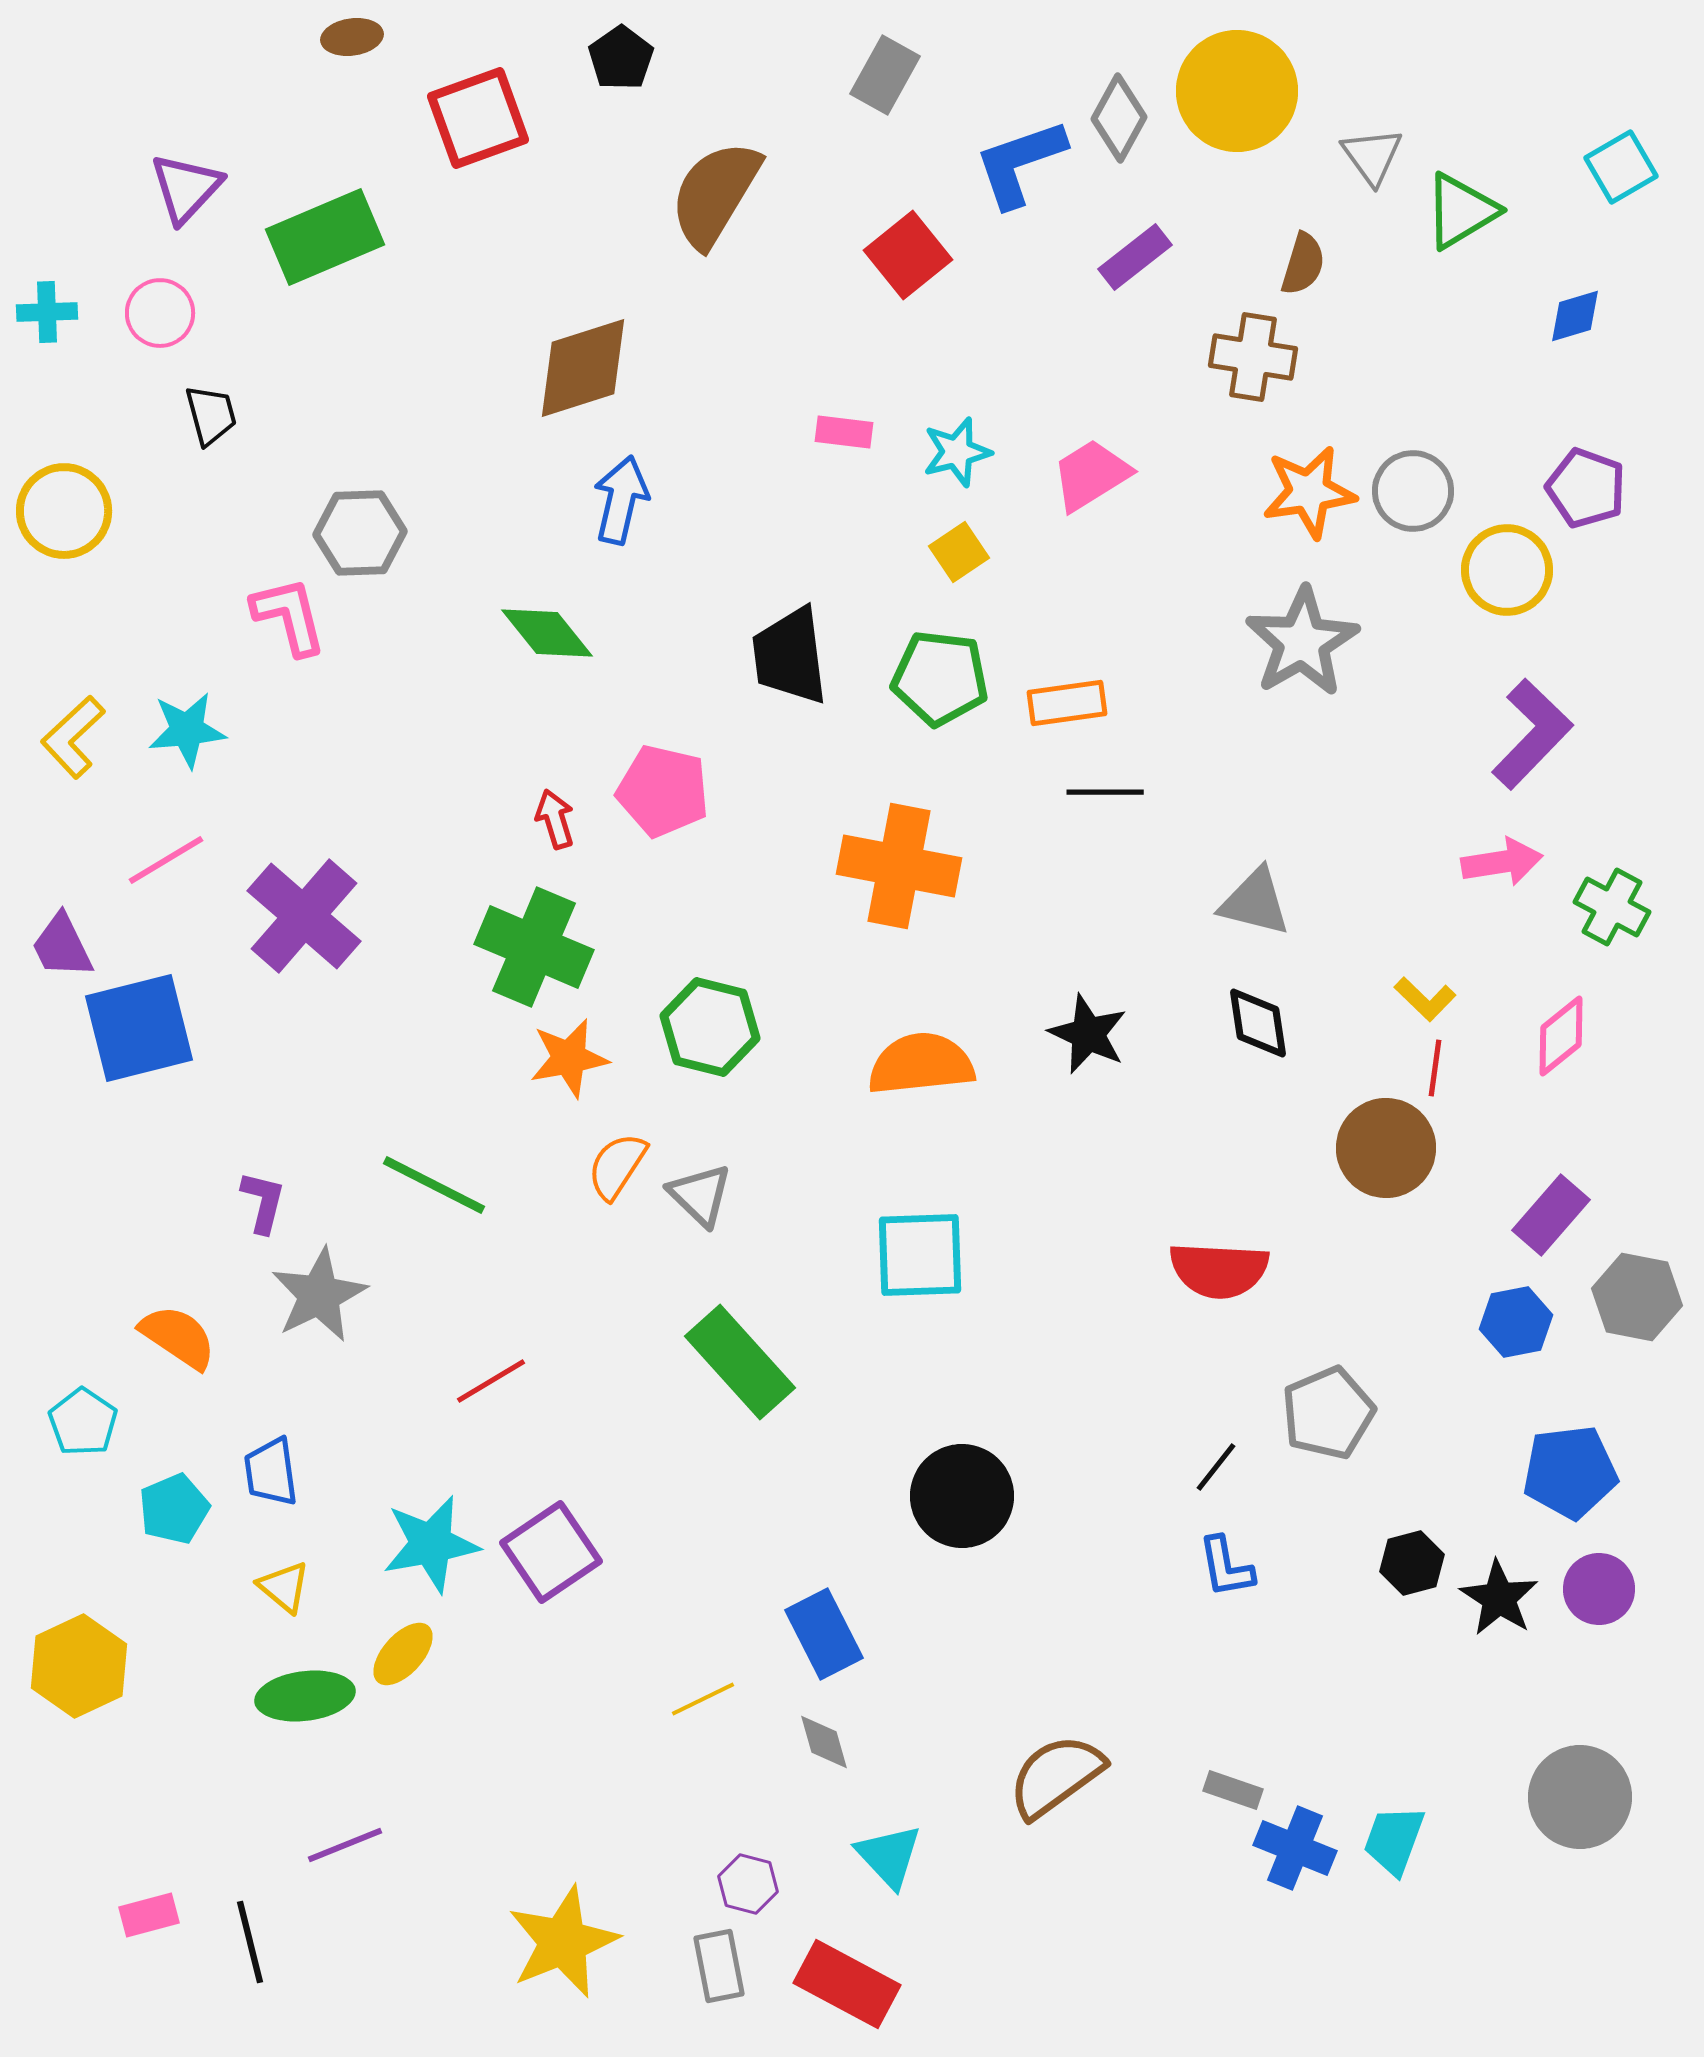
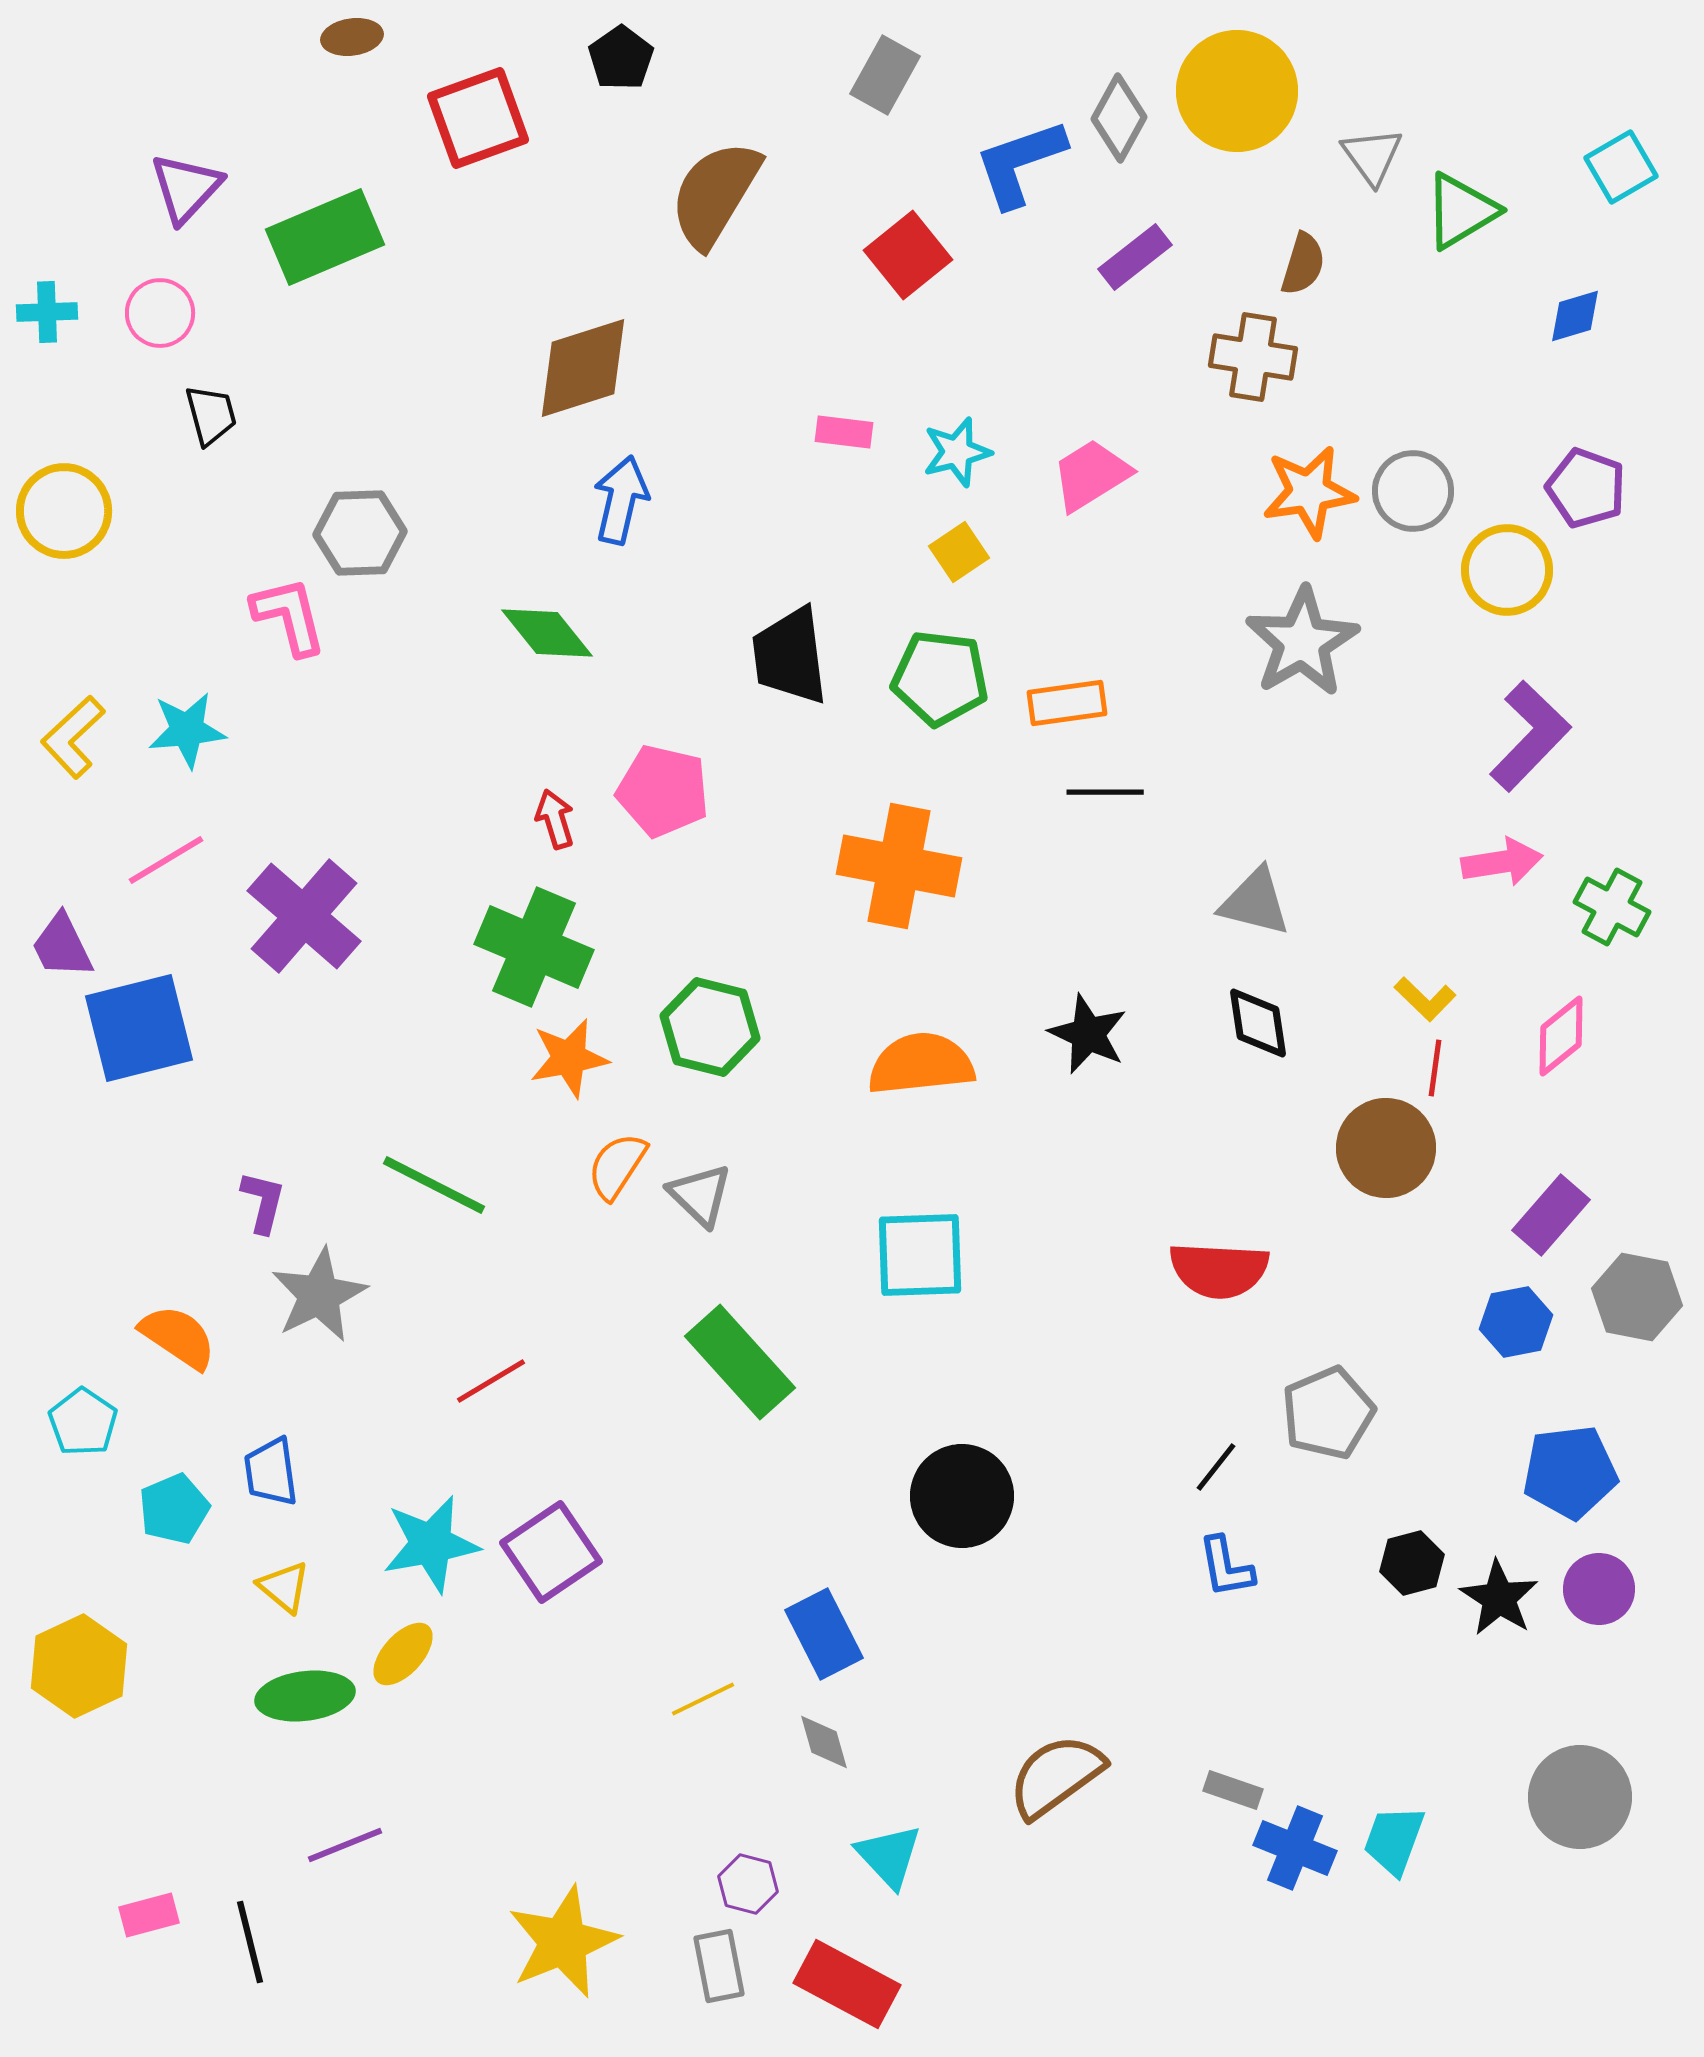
purple L-shape at (1532, 734): moved 2 px left, 2 px down
